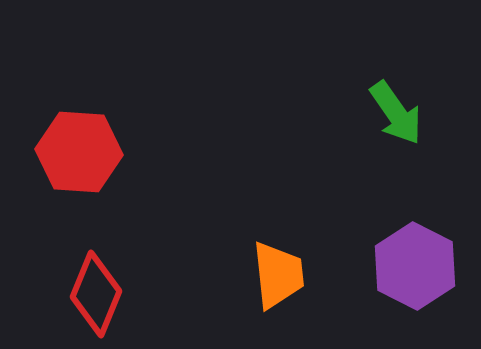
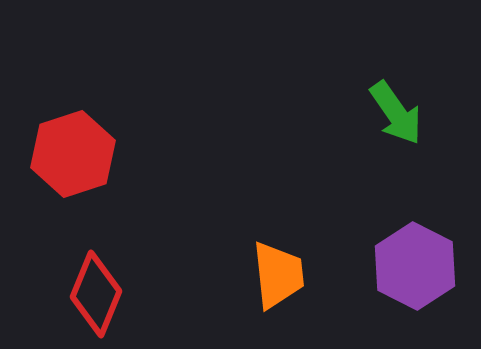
red hexagon: moved 6 px left, 2 px down; rotated 22 degrees counterclockwise
